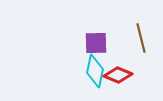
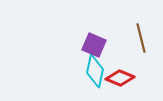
purple square: moved 2 px left, 2 px down; rotated 25 degrees clockwise
red diamond: moved 2 px right, 3 px down
